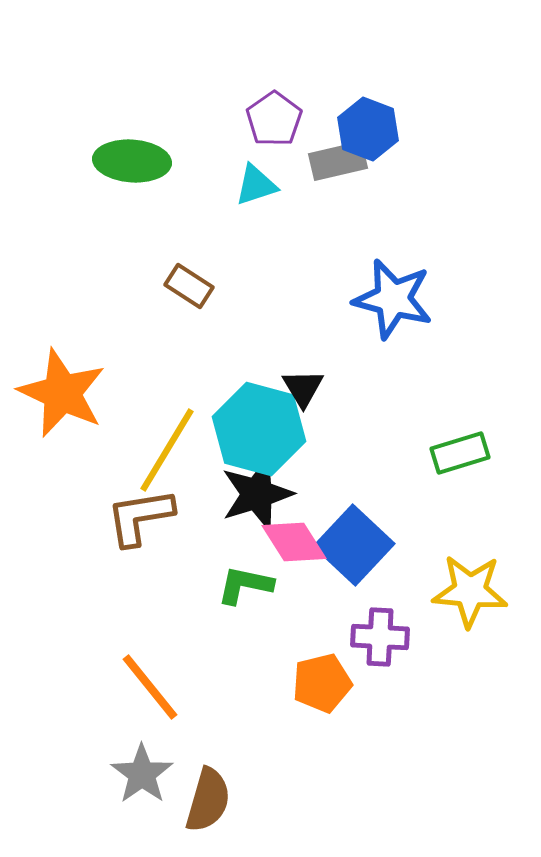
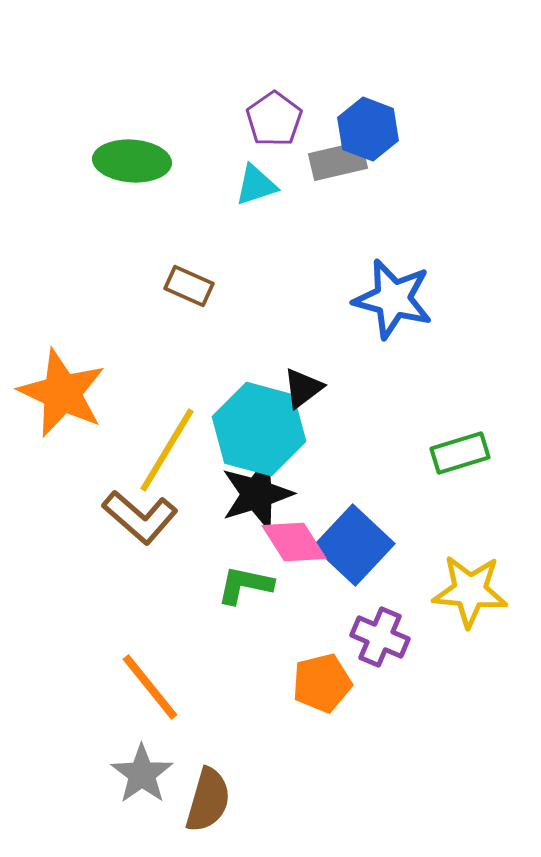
brown rectangle: rotated 9 degrees counterclockwise
black triangle: rotated 24 degrees clockwise
brown L-shape: rotated 130 degrees counterclockwise
purple cross: rotated 20 degrees clockwise
